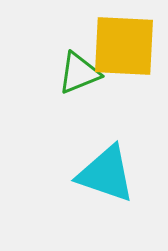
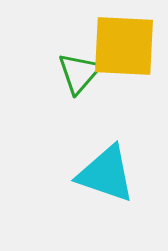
green triangle: rotated 27 degrees counterclockwise
